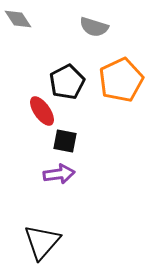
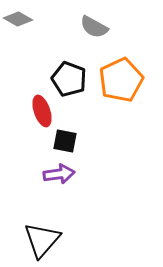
gray diamond: rotated 28 degrees counterclockwise
gray semicircle: rotated 12 degrees clockwise
black pentagon: moved 2 px right, 3 px up; rotated 24 degrees counterclockwise
red ellipse: rotated 16 degrees clockwise
black triangle: moved 2 px up
